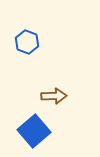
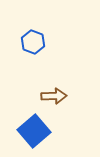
blue hexagon: moved 6 px right
